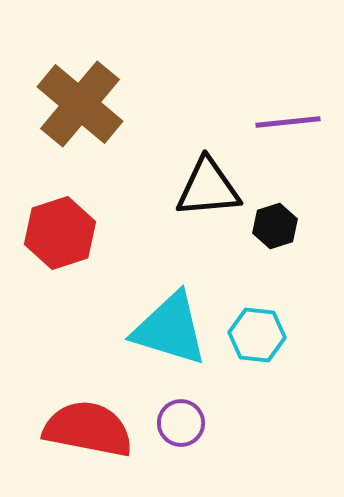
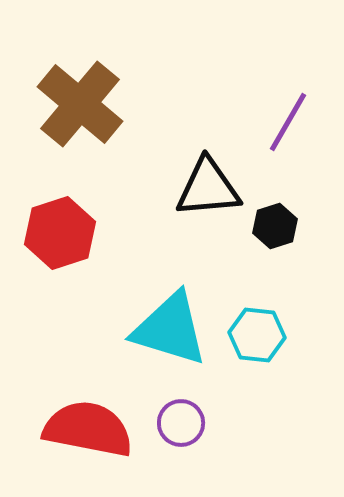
purple line: rotated 54 degrees counterclockwise
